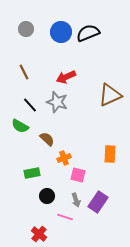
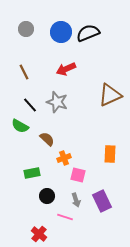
red arrow: moved 8 px up
purple rectangle: moved 4 px right, 1 px up; rotated 60 degrees counterclockwise
